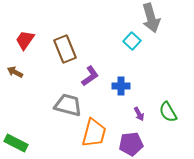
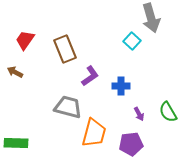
gray trapezoid: moved 2 px down
green rectangle: rotated 25 degrees counterclockwise
